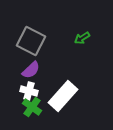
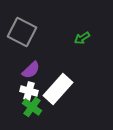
gray square: moved 9 px left, 9 px up
white rectangle: moved 5 px left, 7 px up
